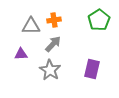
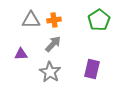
gray triangle: moved 6 px up
gray star: moved 2 px down
